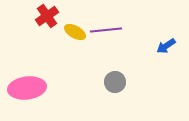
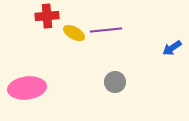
red cross: rotated 30 degrees clockwise
yellow ellipse: moved 1 px left, 1 px down
blue arrow: moved 6 px right, 2 px down
